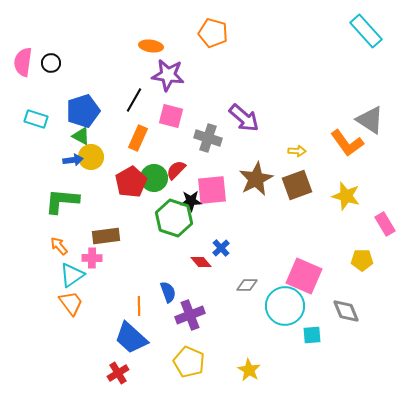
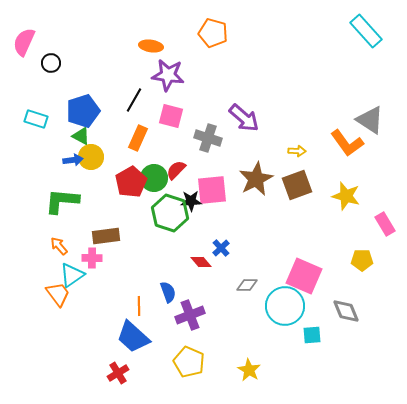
pink semicircle at (23, 62): moved 1 px right, 20 px up; rotated 16 degrees clockwise
green hexagon at (174, 218): moved 4 px left, 5 px up
orange trapezoid at (71, 303): moved 13 px left, 9 px up
blue trapezoid at (131, 338): moved 2 px right, 1 px up
